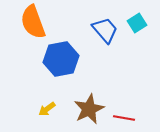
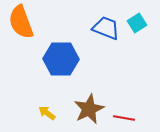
orange semicircle: moved 12 px left
blue trapezoid: moved 1 px right, 2 px up; rotated 28 degrees counterclockwise
blue hexagon: rotated 12 degrees clockwise
yellow arrow: moved 4 px down; rotated 72 degrees clockwise
